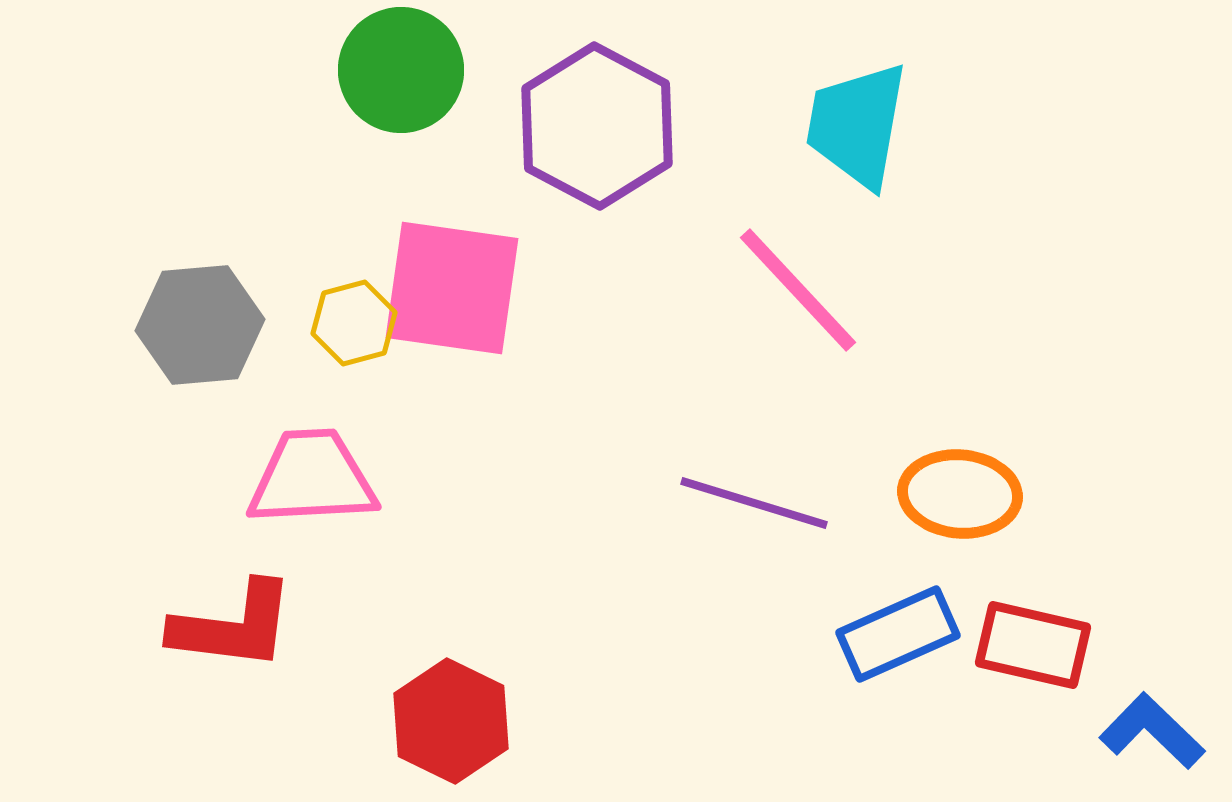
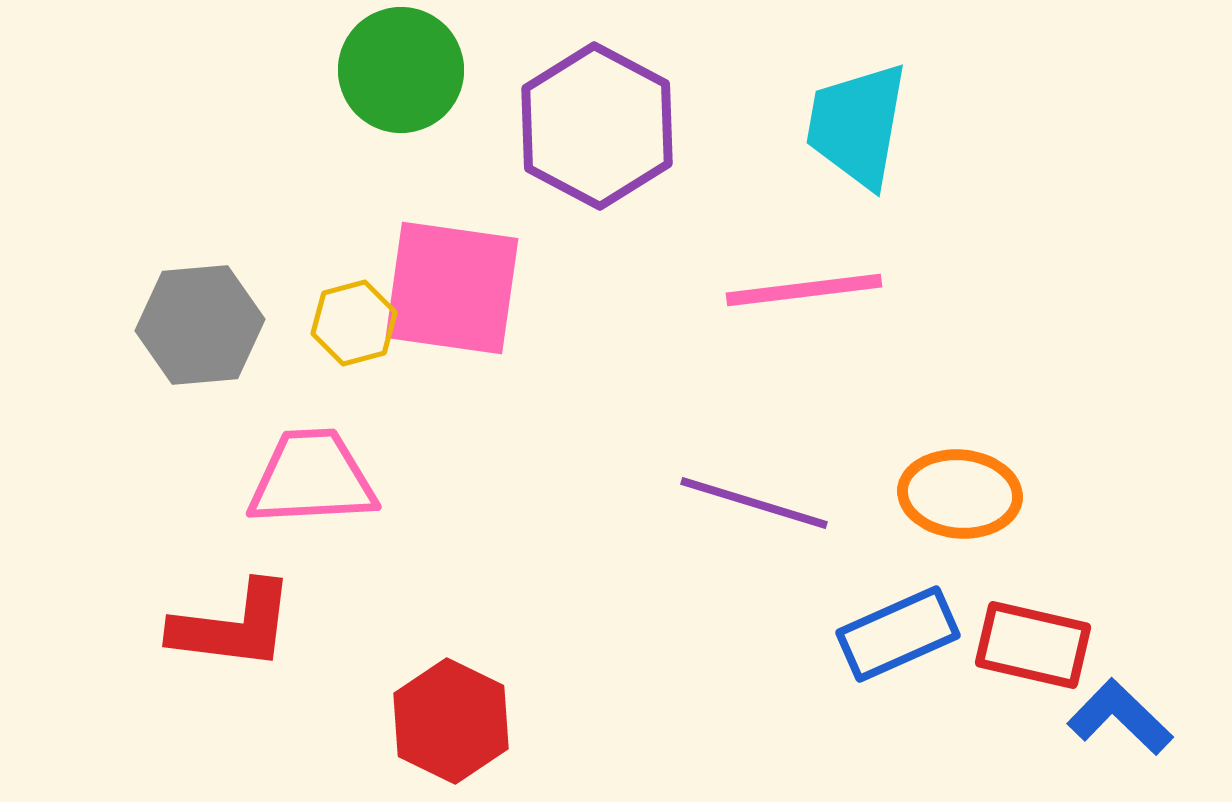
pink line: moved 6 px right; rotated 54 degrees counterclockwise
blue L-shape: moved 32 px left, 14 px up
